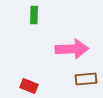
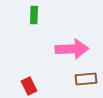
red rectangle: rotated 42 degrees clockwise
